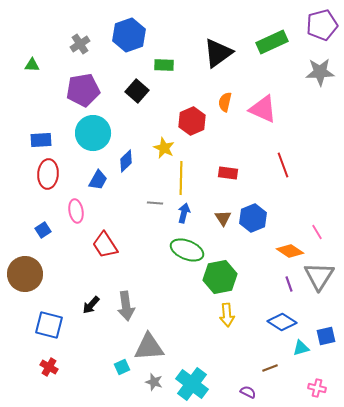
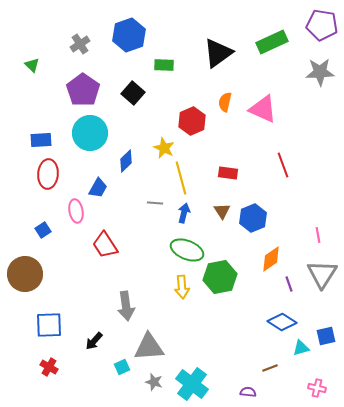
purple pentagon at (322, 25): rotated 24 degrees clockwise
green triangle at (32, 65): rotated 42 degrees clockwise
purple pentagon at (83, 90): rotated 28 degrees counterclockwise
black square at (137, 91): moved 4 px left, 2 px down
cyan circle at (93, 133): moved 3 px left
yellow line at (181, 178): rotated 16 degrees counterclockwise
blue trapezoid at (98, 180): moved 8 px down
brown triangle at (223, 218): moved 1 px left, 7 px up
pink line at (317, 232): moved 1 px right, 3 px down; rotated 21 degrees clockwise
orange diamond at (290, 251): moved 19 px left, 8 px down; rotated 68 degrees counterclockwise
gray triangle at (319, 276): moved 3 px right, 2 px up
black arrow at (91, 305): moved 3 px right, 36 px down
yellow arrow at (227, 315): moved 45 px left, 28 px up
blue square at (49, 325): rotated 16 degrees counterclockwise
purple semicircle at (248, 392): rotated 21 degrees counterclockwise
